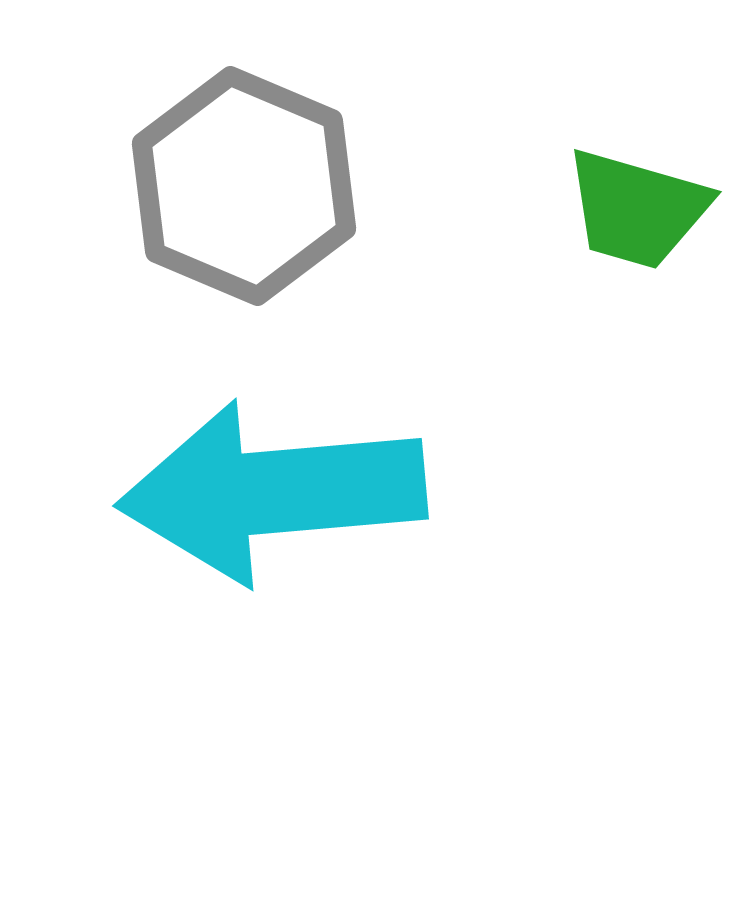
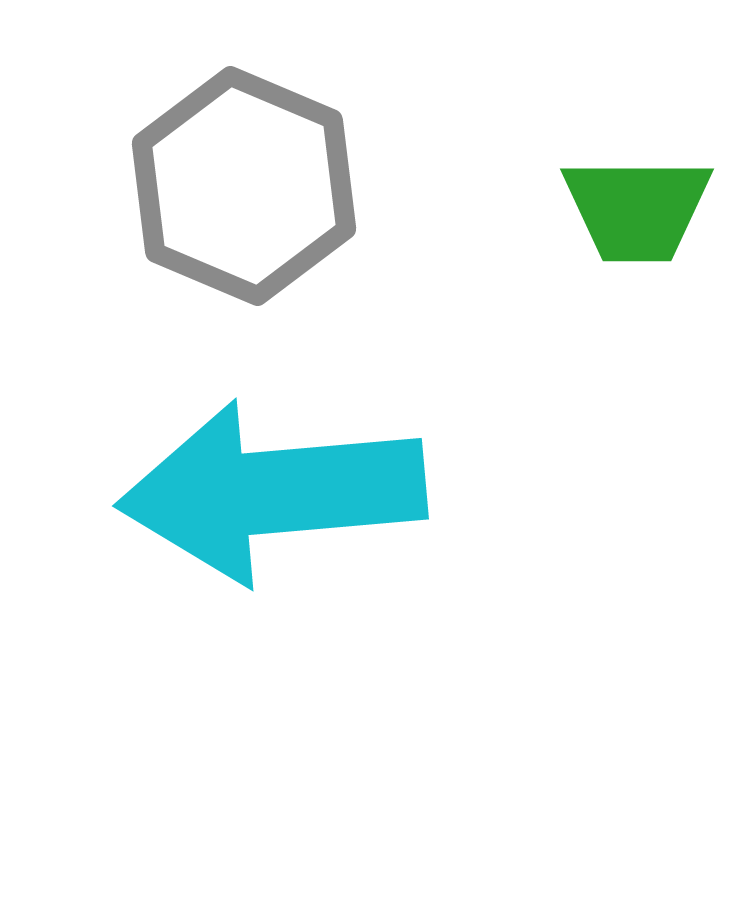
green trapezoid: rotated 16 degrees counterclockwise
